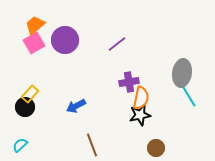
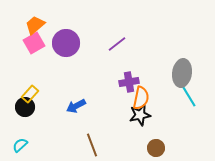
purple circle: moved 1 px right, 3 px down
